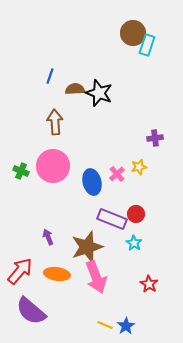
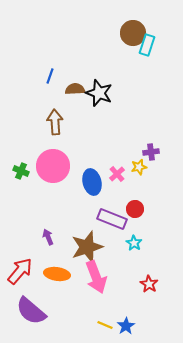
purple cross: moved 4 px left, 14 px down
red circle: moved 1 px left, 5 px up
